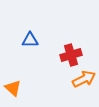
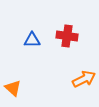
blue triangle: moved 2 px right
red cross: moved 4 px left, 19 px up; rotated 25 degrees clockwise
